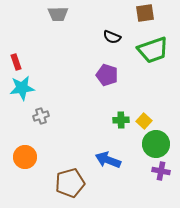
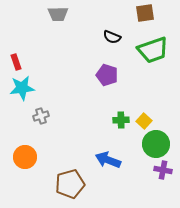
purple cross: moved 2 px right, 1 px up
brown pentagon: moved 1 px down
